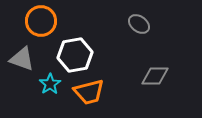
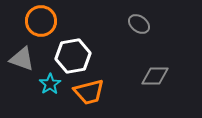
white hexagon: moved 2 px left, 1 px down
